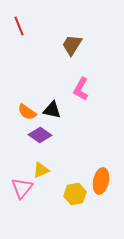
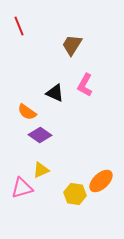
pink L-shape: moved 4 px right, 4 px up
black triangle: moved 3 px right, 17 px up; rotated 12 degrees clockwise
orange ellipse: rotated 35 degrees clockwise
pink triangle: rotated 35 degrees clockwise
yellow hexagon: rotated 20 degrees clockwise
